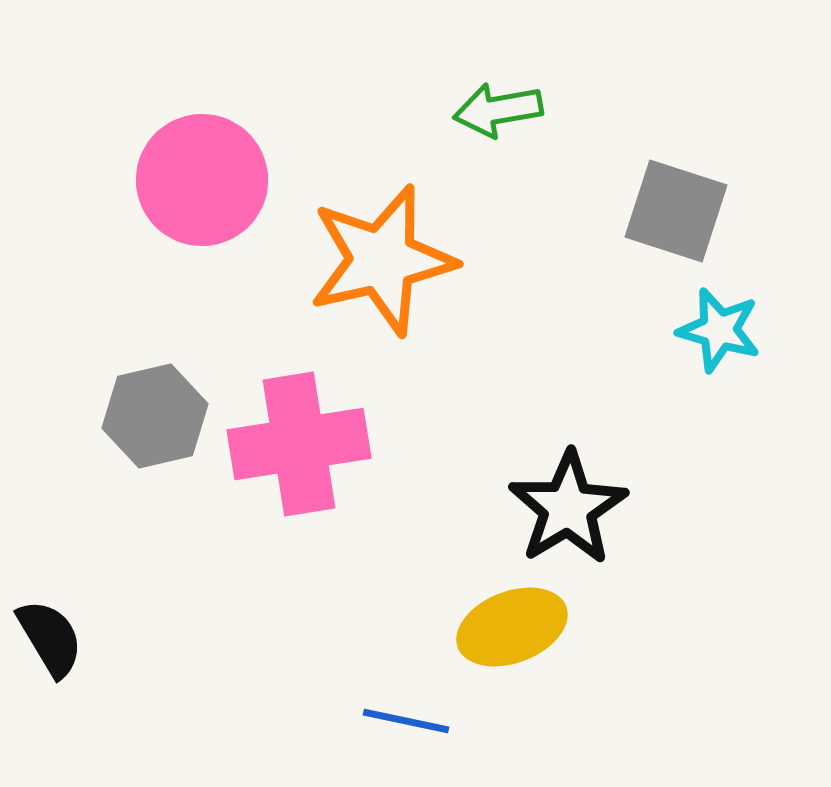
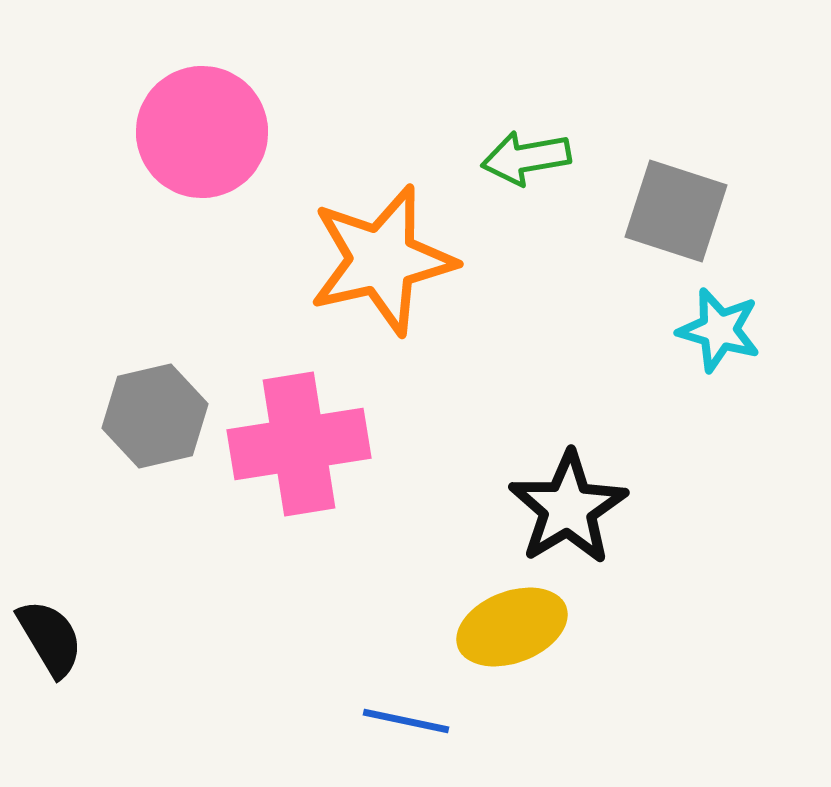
green arrow: moved 28 px right, 48 px down
pink circle: moved 48 px up
